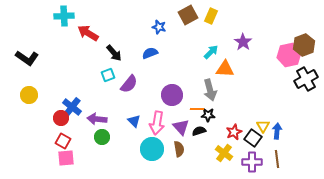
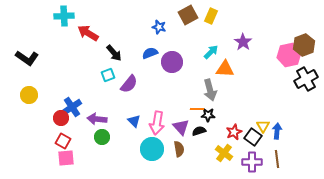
purple circle: moved 33 px up
blue cross: rotated 18 degrees clockwise
black square: moved 1 px up
